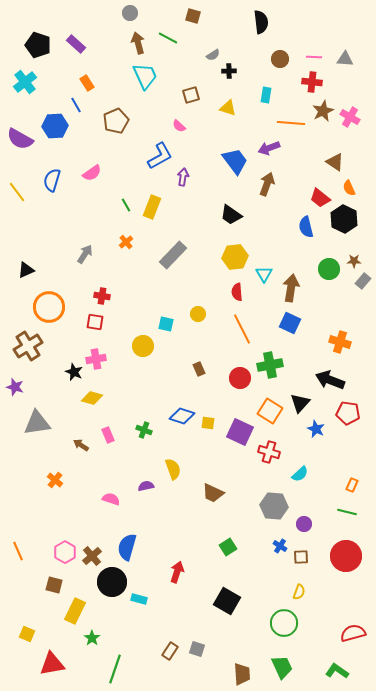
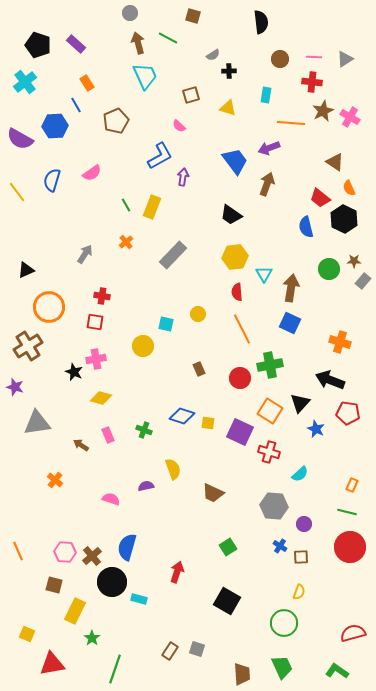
gray triangle at (345, 59): rotated 36 degrees counterclockwise
yellow diamond at (92, 398): moved 9 px right
pink hexagon at (65, 552): rotated 25 degrees counterclockwise
red circle at (346, 556): moved 4 px right, 9 px up
